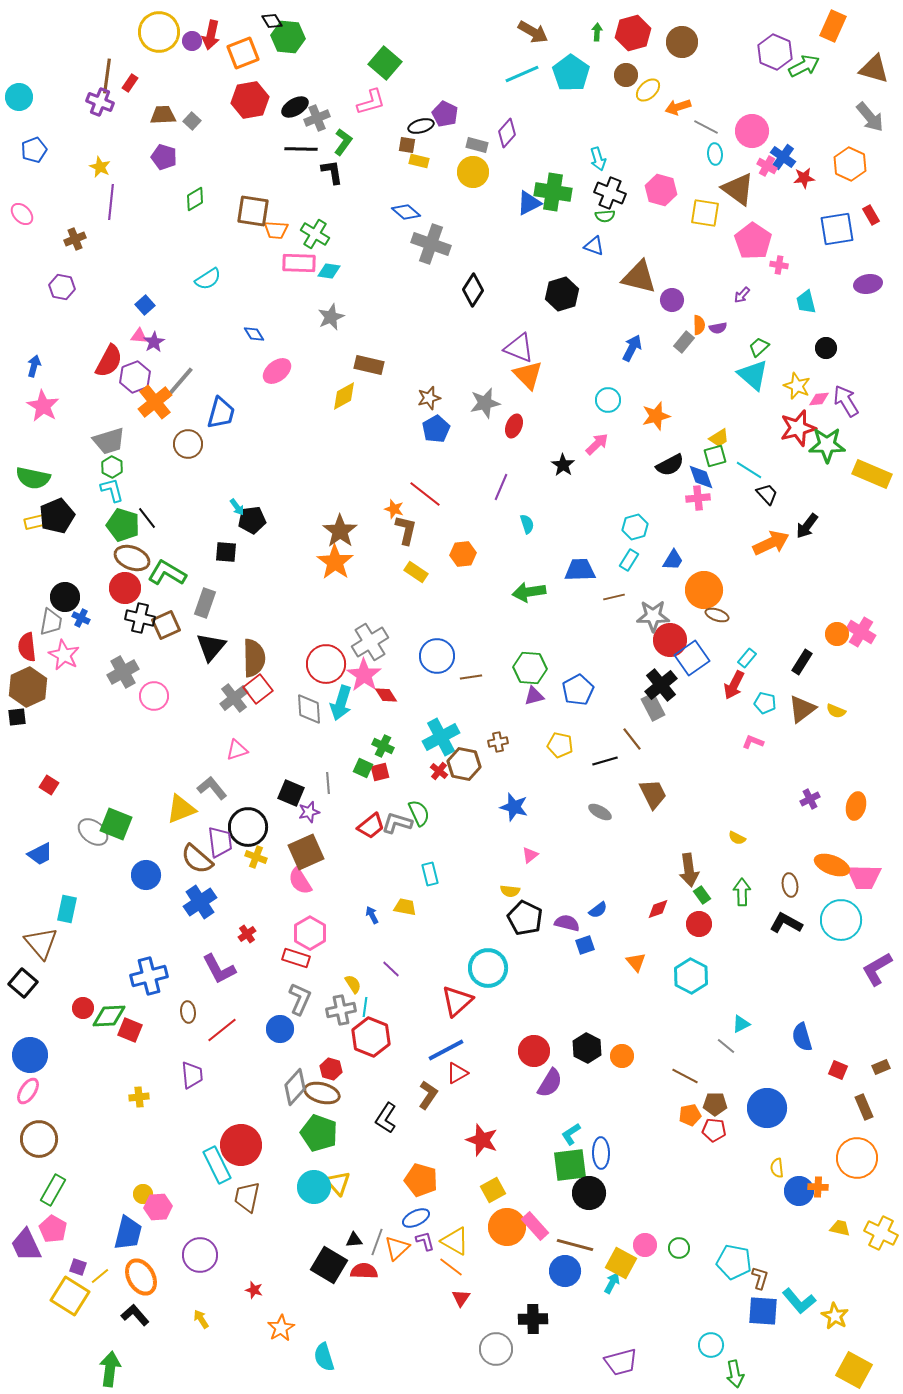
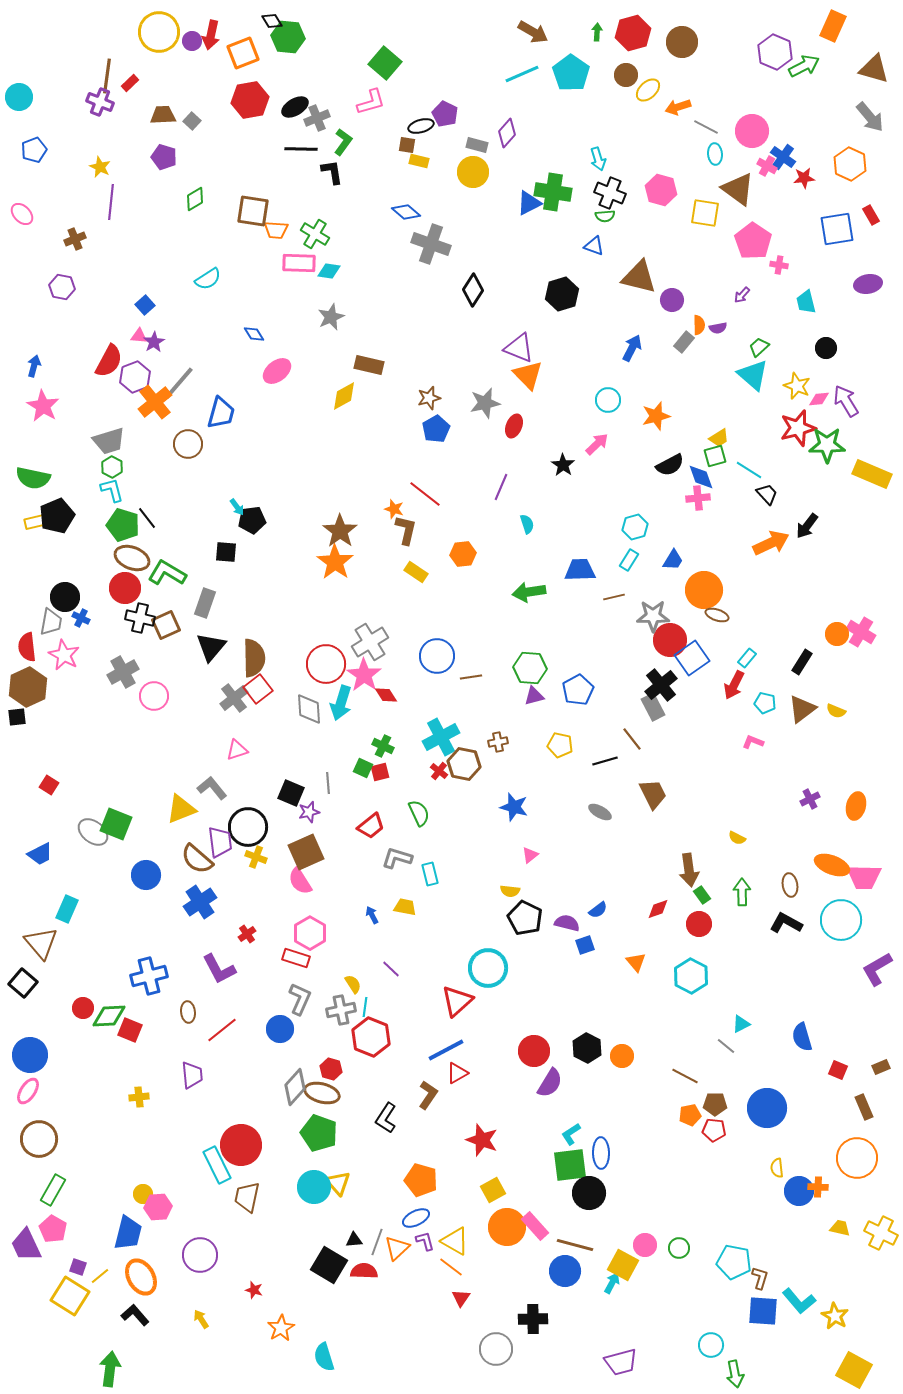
red rectangle at (130, 83): rotated 12 degrees clockwise
gray L-shape at (397, 823): moved 35 px down
cyan rectangle at (67, 909): rotated 12 degrees clockwise
yellow square at (621, 1263): moved 2 px right, 2 px down
